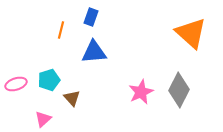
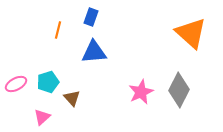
orange line: moved 3 px left
cyan pentagon: moved 1 px left, 2 px down
pink ellipse: rotated 10 degrees counterclockwise
pink triangle: moved 1 px left, 2 px up
